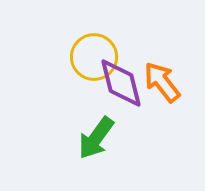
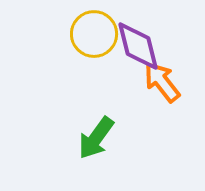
yellow circle: moved 23 px up
purple diamond: moved 17 px right, 37 px up
